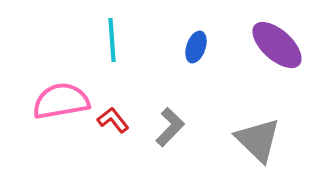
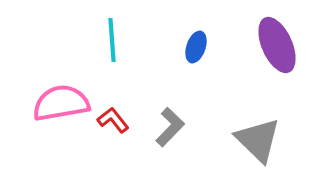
purple ellipse: rotated 24 degrees clockwise
pink semicircle: moved 2 px down
